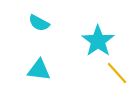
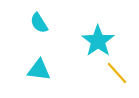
cyan semicircle: rotated 30 degrees clockwise
